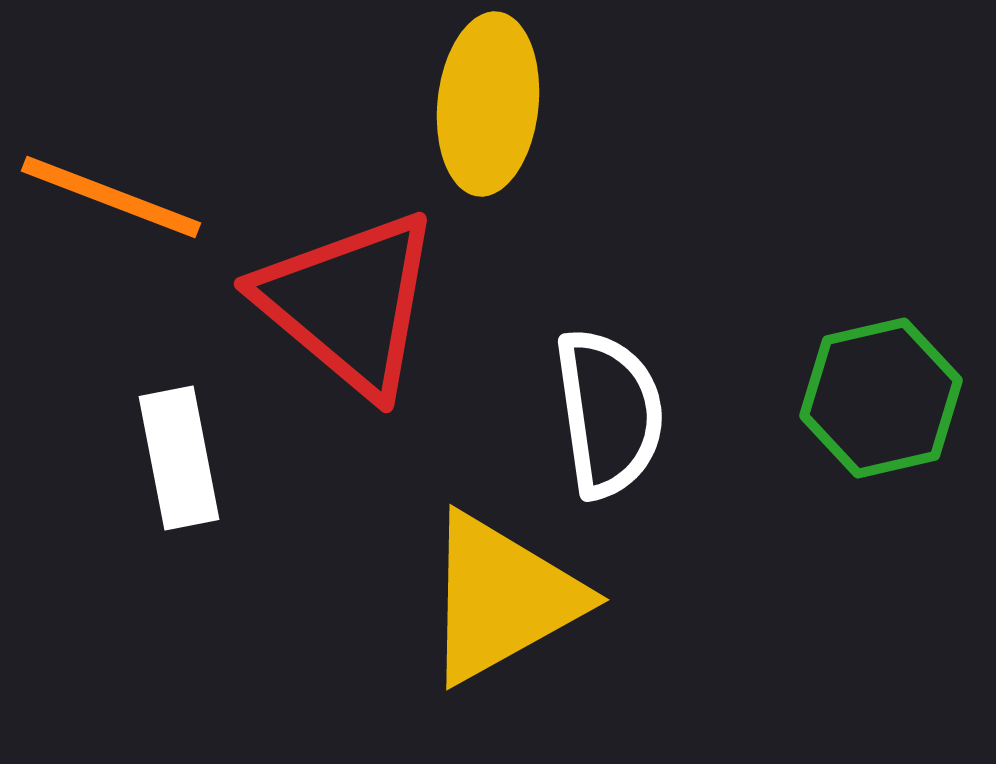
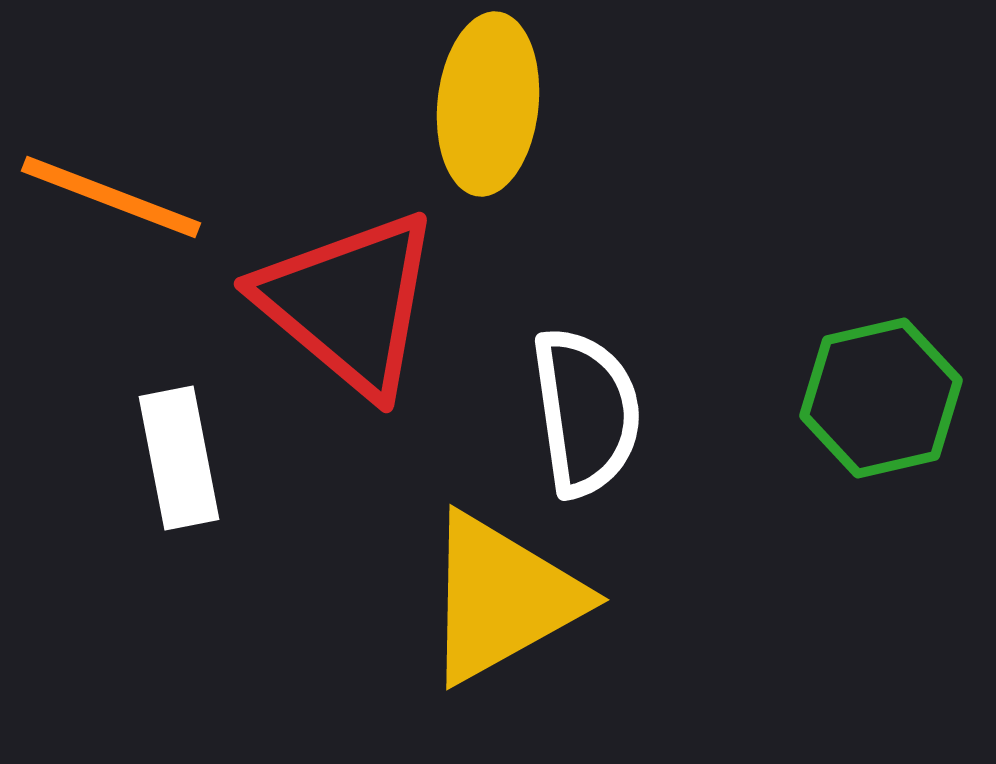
white semicircle: moved 23 px left, 1 px up
